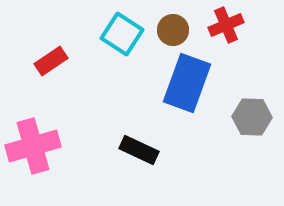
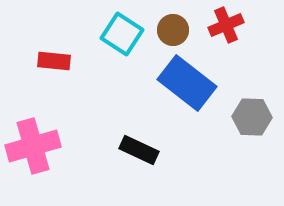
red rectangle: moved 3 px right; rotated 40 degrees clockwise
blue rectangle: rotated 72 degrees counterclockwise
